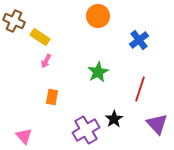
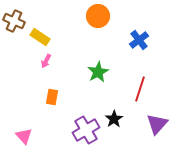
purple triangle: rotated 25 degrees clockwise
